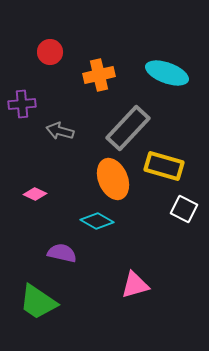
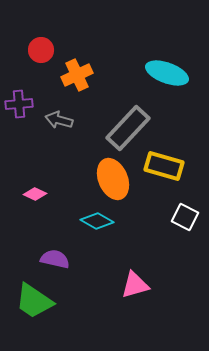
red circle: moved 9 px left, 2 px up
orange cross: moved 22 px left; rotated 12 degrees counterclockwise
purple cross: moved 3 px left
gray arrow: moved 1 px left, 11 px up
white square: moved 1 px right, 8 px down
purple semicircle: moved 7 px left, 6 px down
green trapezoid: moved 4 px left, 1 px up
